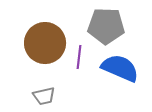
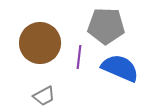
brown circle: moved 5 px left
gray trapezoid: rotated 15 degrees counterclockwise
